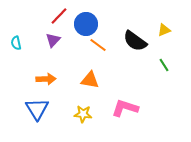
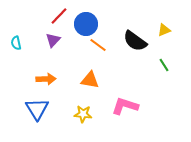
pink L-shape: moved 2 px up
